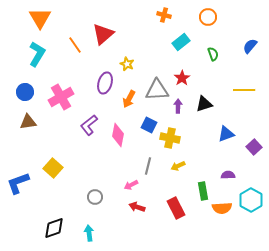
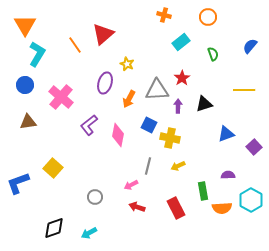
orange triangle: moved 15 px left, 7 px down
blue circle: moved 7 px up
pink cross: rotated 20 degrees counterclockwise
cyan arrow: rotated 112 degrees counterclockwise
